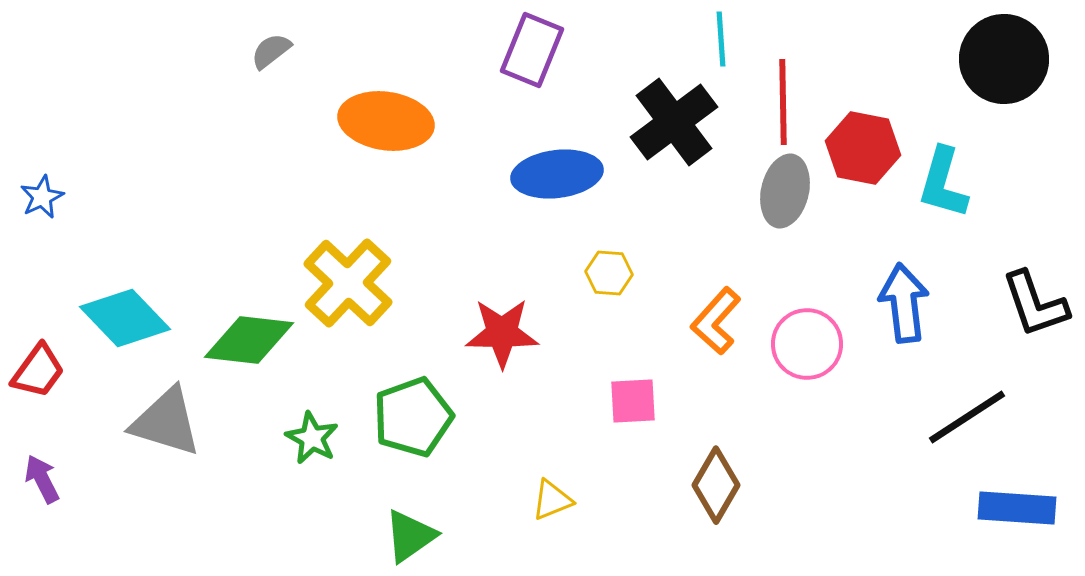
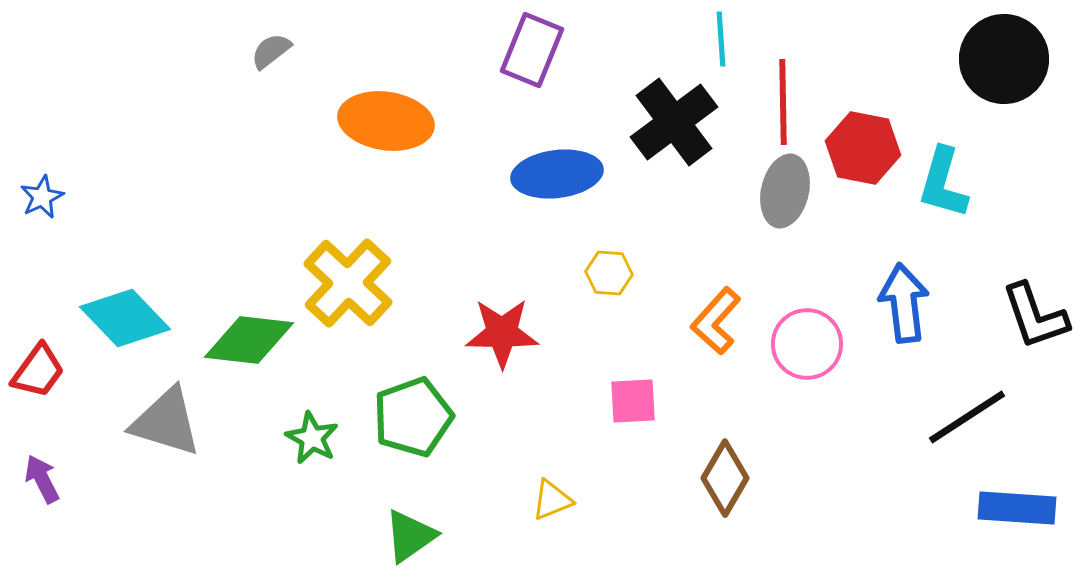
black L-shape: moved 12 px down
brown diamond: moved 9 px right, 7 px up
